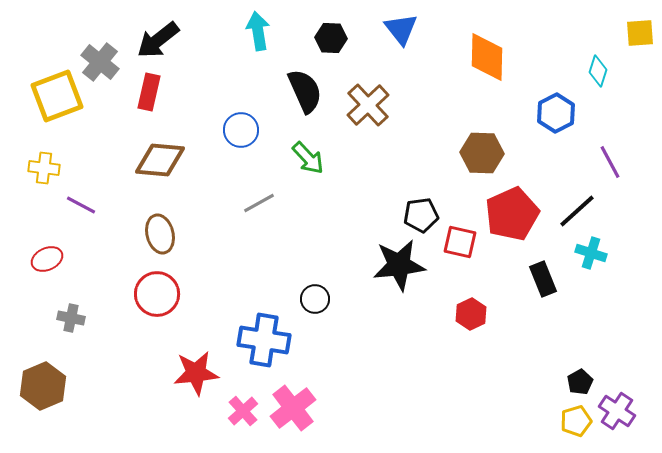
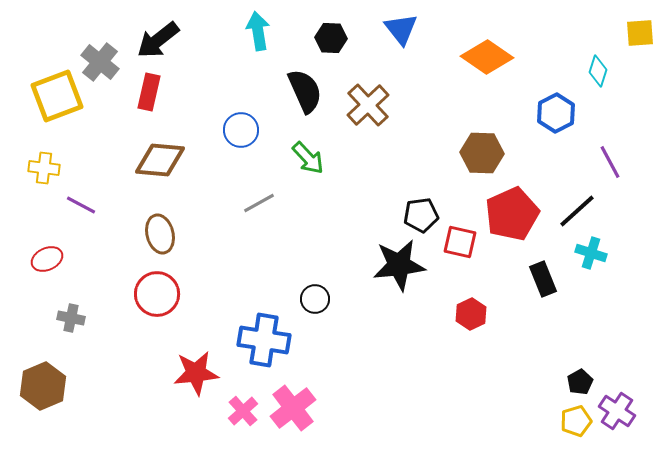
orange diamond at (487, 57): rotated 57 degrees counterclockwise
